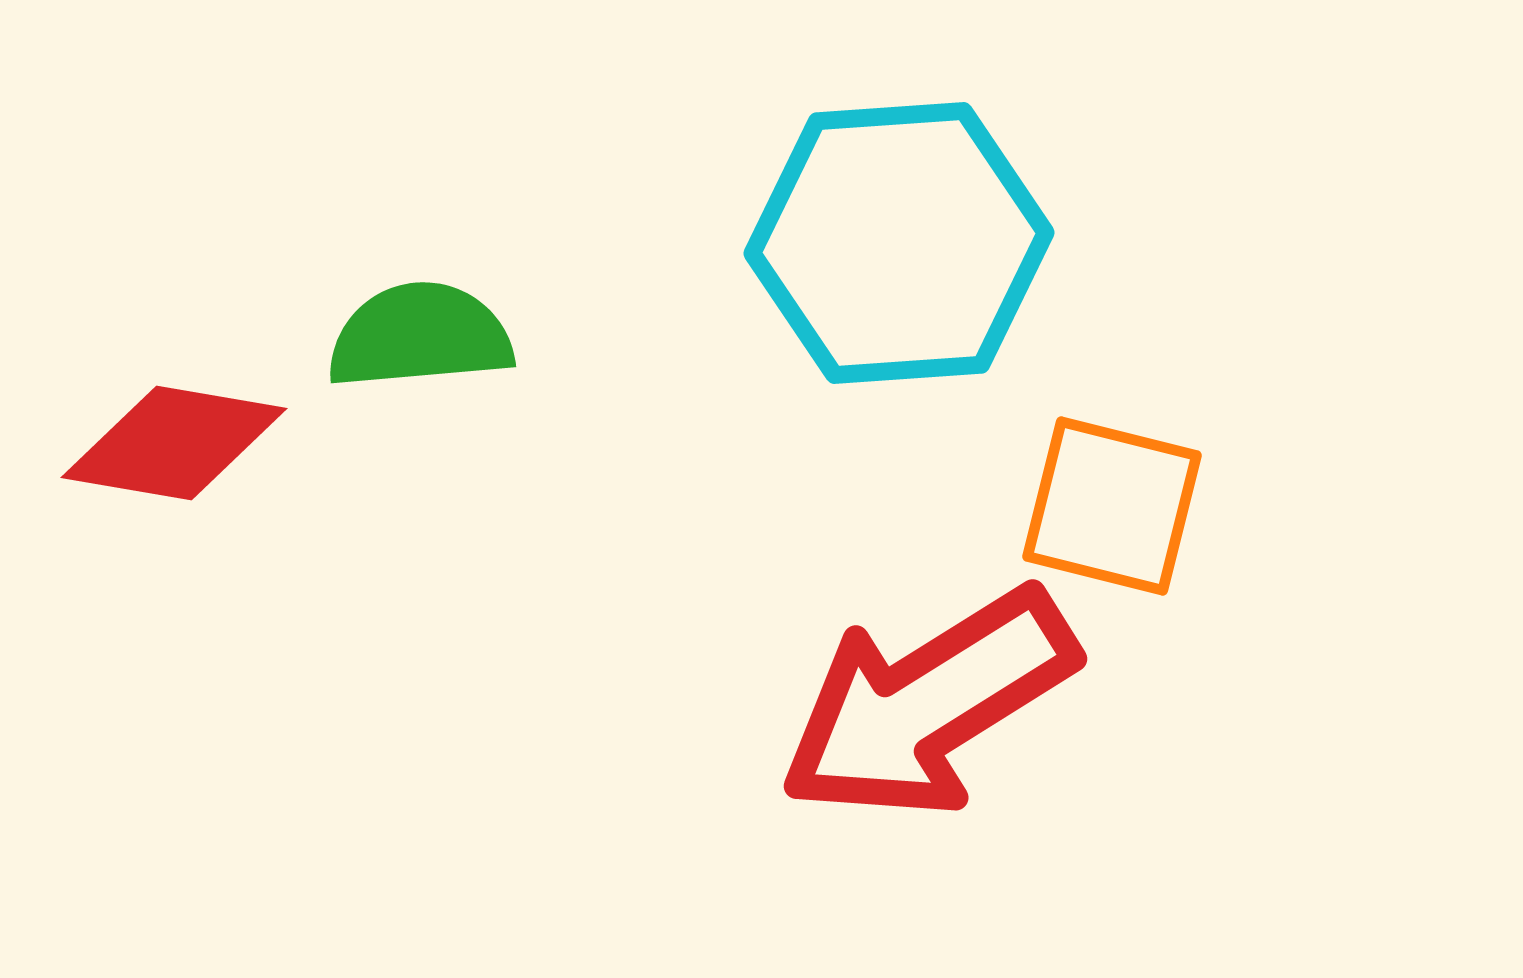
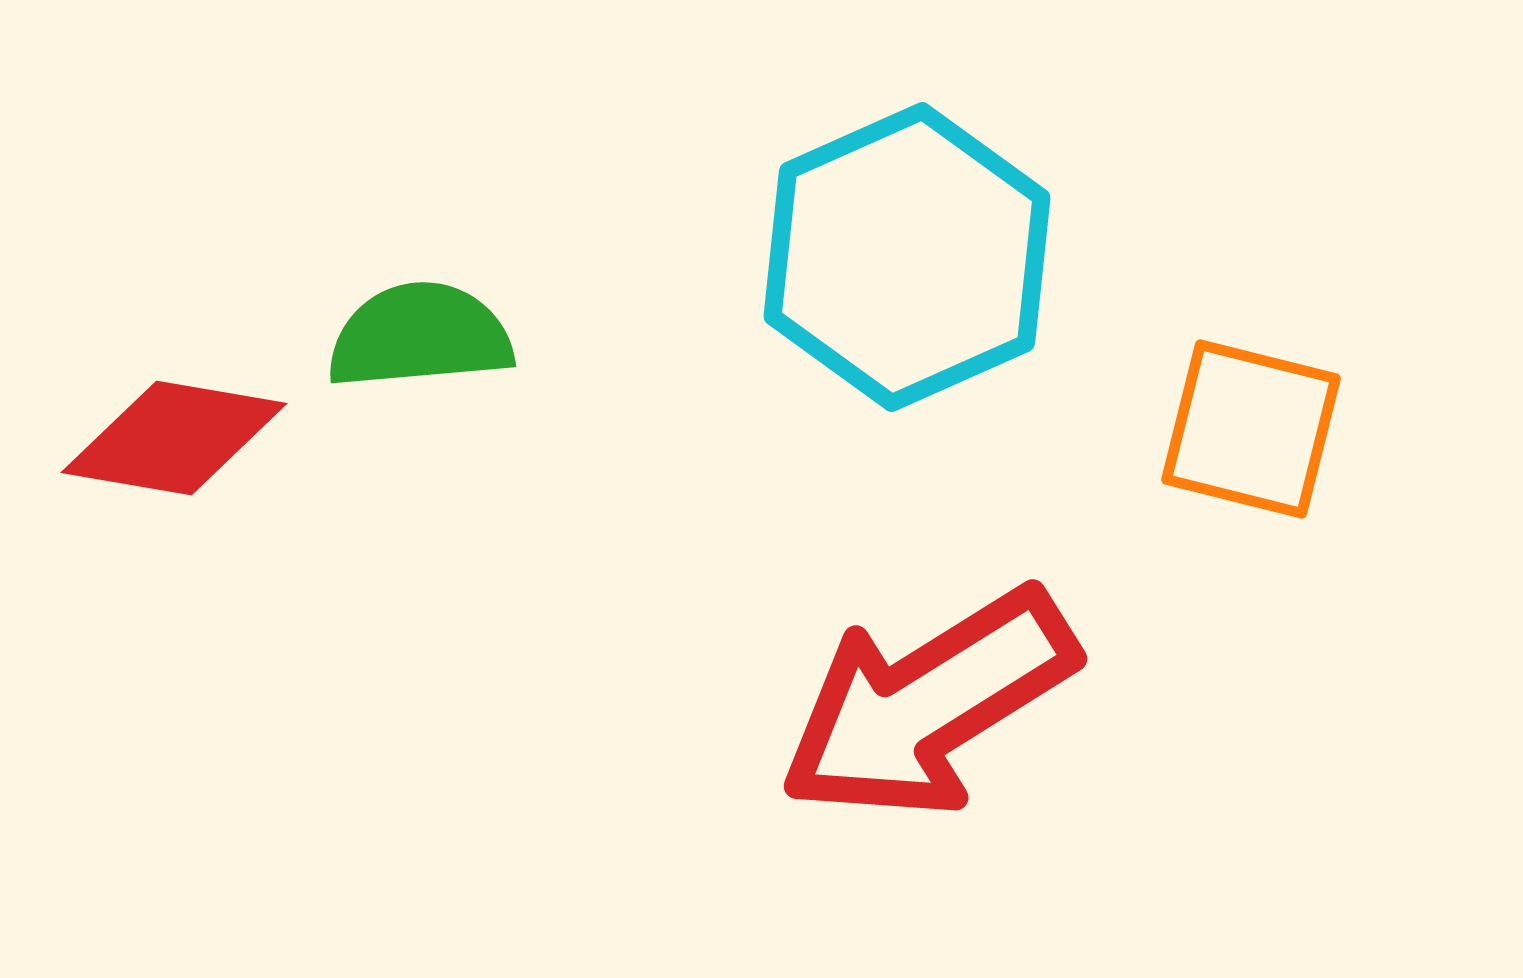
cyan hexagon: moved 8 px right, 14 px down; rotated 20 degrees counterclockwise
red diamond: moved 5 px up
orange square: moved 139 px right, 77 px up
